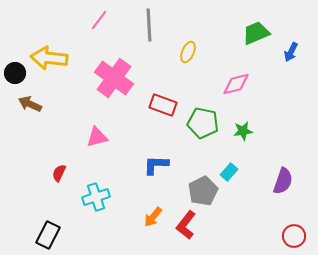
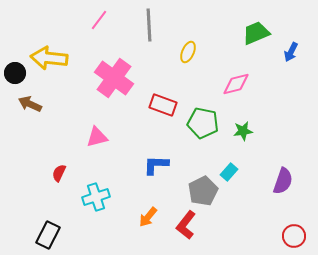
orange arrow: moved 5 px left
